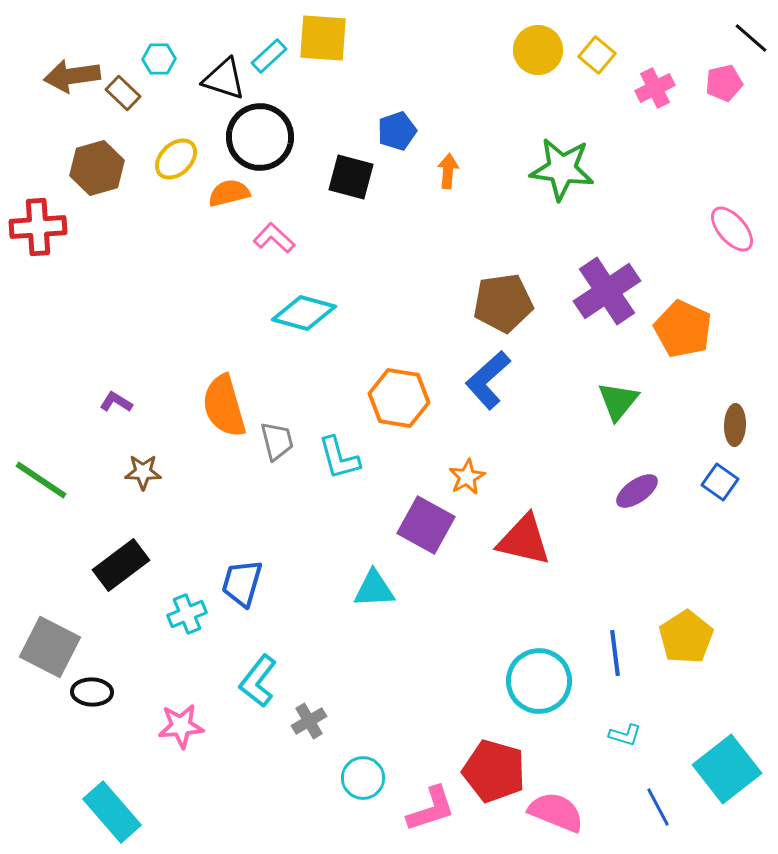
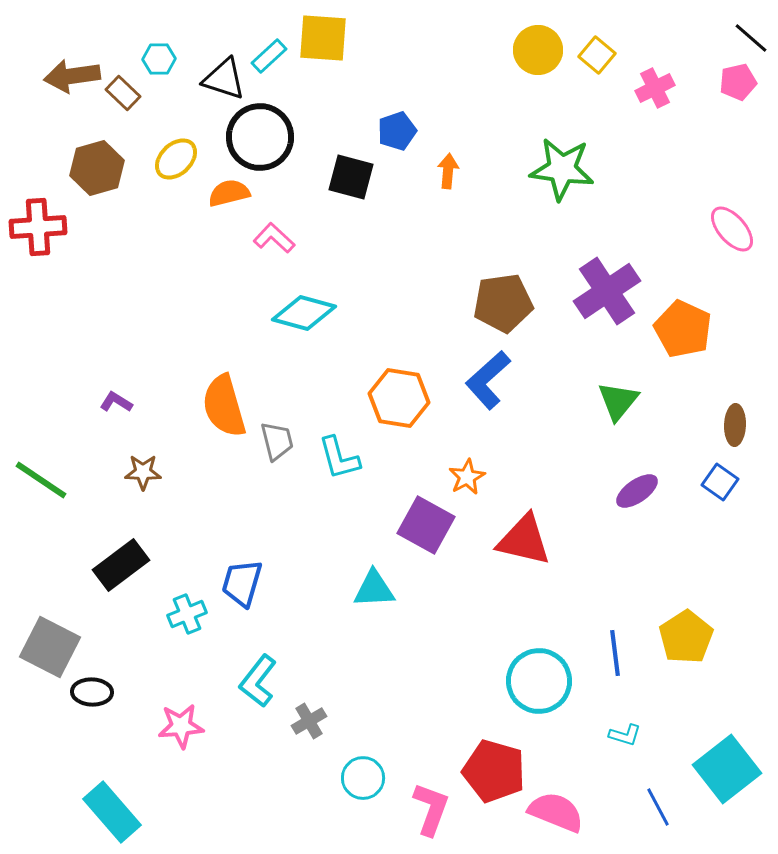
pink pentagon at (724, 83): moved 14 px right, 1 px up
pink L-shape at (431, 809): rotated 52 degrees counterclockwise
